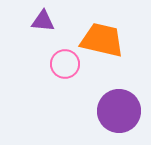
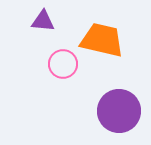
pink circle: moved 2 px left
